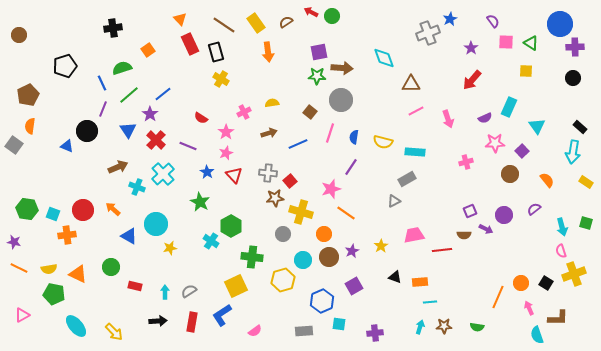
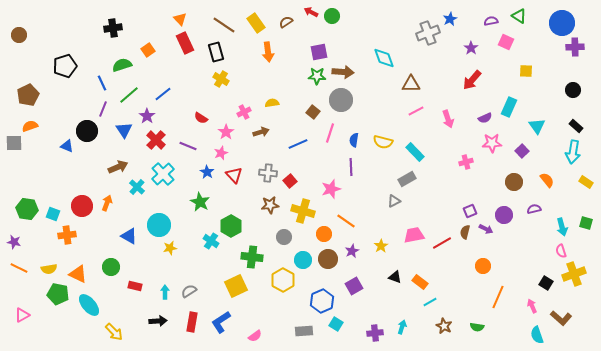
purple semicircle at (493, 21): moved 2 px left; rotated 64 degrees counterclockwise
blue circle at (560, 24): moved 2 px right, 1 px up
pink square at (506, 42): rotated 21 degrees clockwise
green triangle at (531, 43): moved 12 px left, 27 px up
red rectangle at (190, 44): moved 5 px left, 1 px up
green semicircle at (122, 68): moved 3 px up
brown arrow at (342, 68): moved 1 px right, 4 px down
black circle at (573, 78): moved 12 px down
brown square at (310, 112): moved 3 px right
purple star at (150, 114): moved 3 px left, 2 px down
orange semicircle at (30, 126): rotated 63 degrees clockwise
black rectangle at (580, 127): moved 4 px left, 1 px up
blue triangle at (128, 130): moved 4 px left
brown arrow at (269, 133): moved 8 px left, 1 px up
blue semicircle at (354, 137): moved 3 px down
pink star at (495, 143): moved 3 px left
gray square at (14, 145): moved 2 px up; rotated 36 degrees counterclockwise
cyan rectangle at (415, 152): rotated 42 degrees clockwise
pink star at (226, 153): moved 5 px left
purple line at (351, 167): rotated 36 degrees counterclockwise
brown circle at (510, 174): moved 4 px right, 8 px down
cyan cross at (137, 187): rotated 21 degrees clockwise
brown star at (275, 198): moved 5 px left, 7 px down
orange arrow at (113, 209): moved 6 px left, 6 px up; rotated 70 degrees clockwise
purple semicircle at (534, 209): rotated 24 degrees clockwise
red circle at (83, 210): moved 1 px left, 4 px up
yellow cross at (301, 212): moved 2 px right, 1 px up
orange line at (346, 213): moved 8 px down
cyan circle at (156, 224): moved 3 px right, 1 px down
gray circle at (283, 234): moved 1 px right, 3 px down
brown semicircle at (464, 235): moved 1 px right, 3 px up; rotated 104 degrees clockwise
red line at (442, 250): moved 7 px up; rotated 24 degrees counterclockwise
brown circle at (329, 257): moved 1 px left, 2 px down
yellow hexagon at (283, 280): rotated 15 degrees counterclockwise
orange rectangle at (420, 282): rotated 42 degrees clockwise
orange circle at (521, 283): moved 38 px left, 17 px up
green pentagon at (54, 294): moved 4 px right
cyan line at (430, 302): rotated 24 degrees counterclockwise
pink arrow at (529, 308): moved 3 px right, 2 px up
blue L-shape at (222, 315): moved 1 px left, 7 px down
brown L-shape at (558, 318): moved 3 px right; rotated 40 degrees clockwise
cyan square at (339, 324): moved 3 px left; rotated 24 degrees clockwise
cyan ellipse at (76, 326): moved 13 px right, 21 px up
brown star at (444, 326): rotated 28 degrees clockwise
cyan arrow at (420, 327): moved 18 px left
pink semicircle at (255, 331): moved 5 px down
